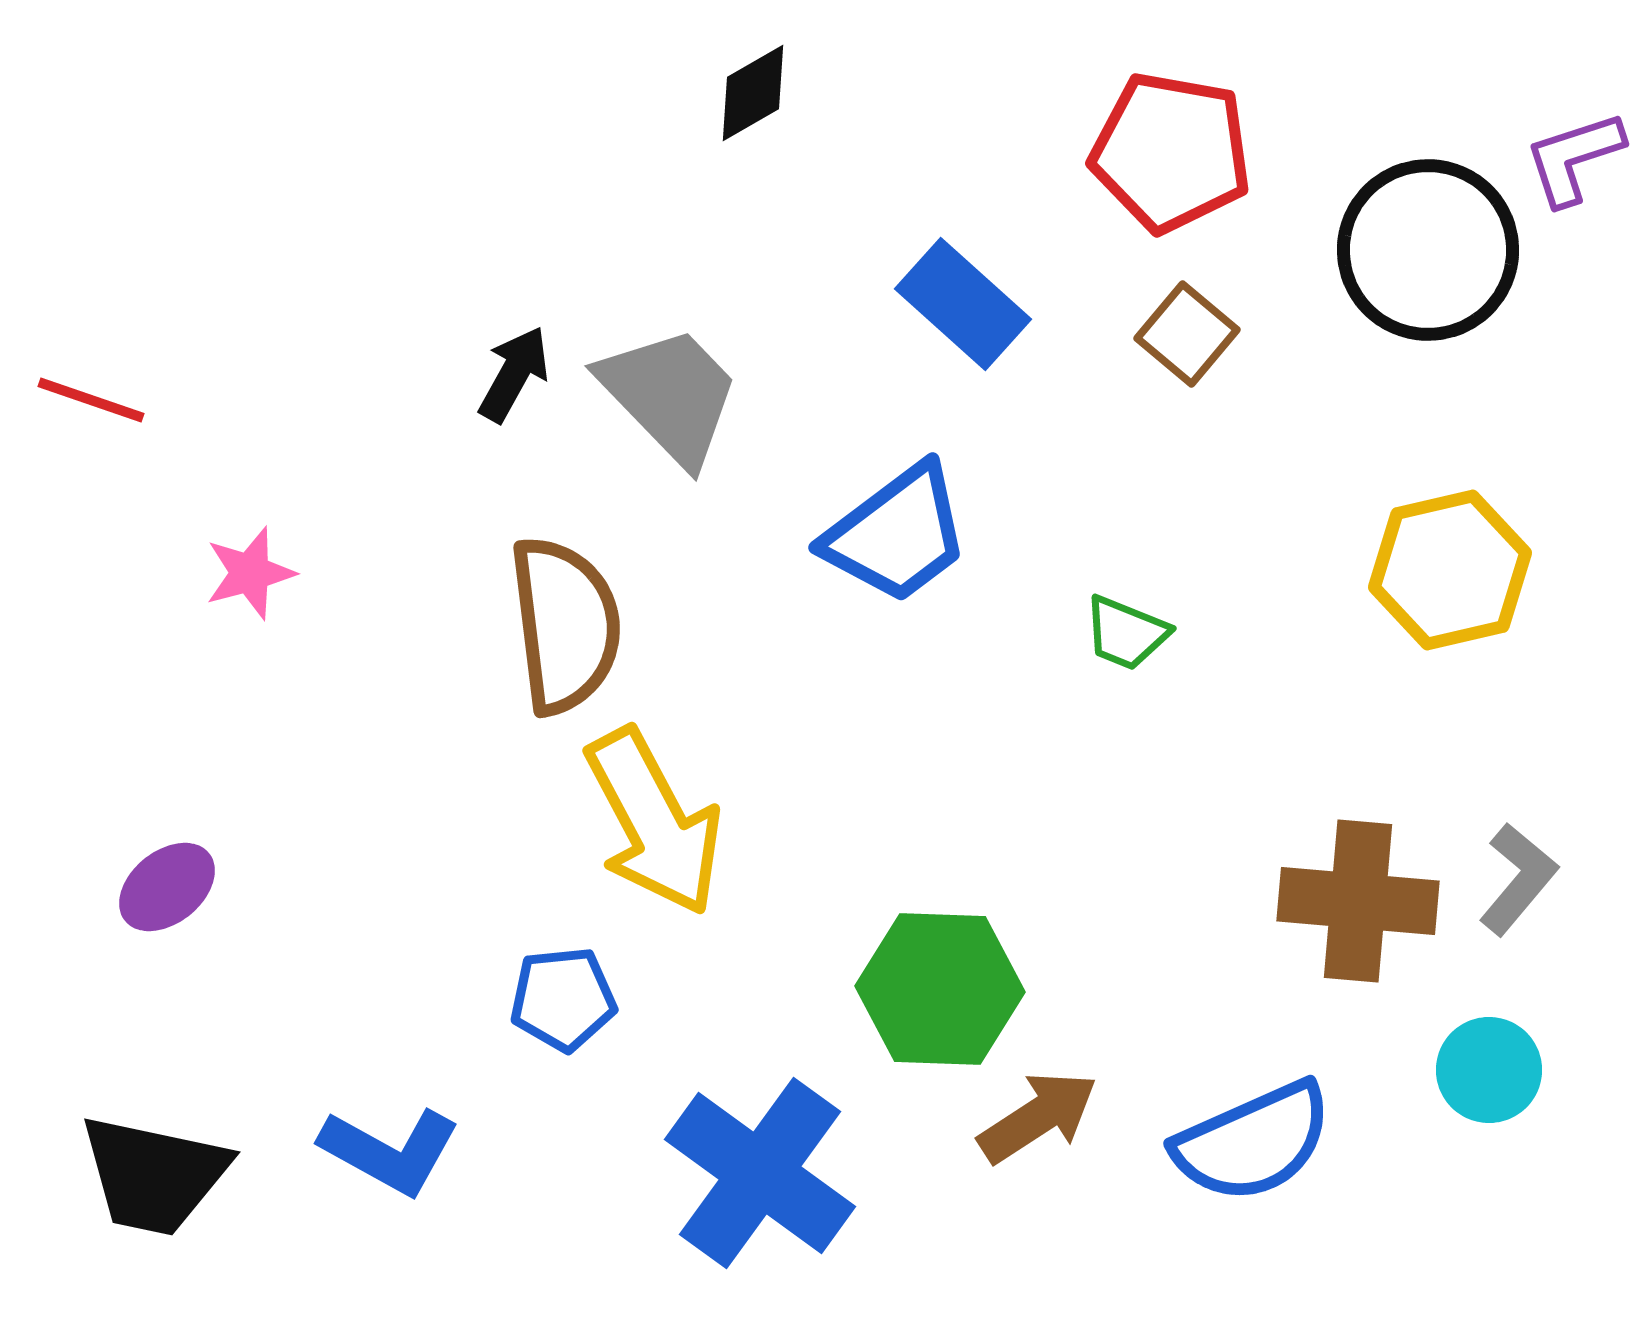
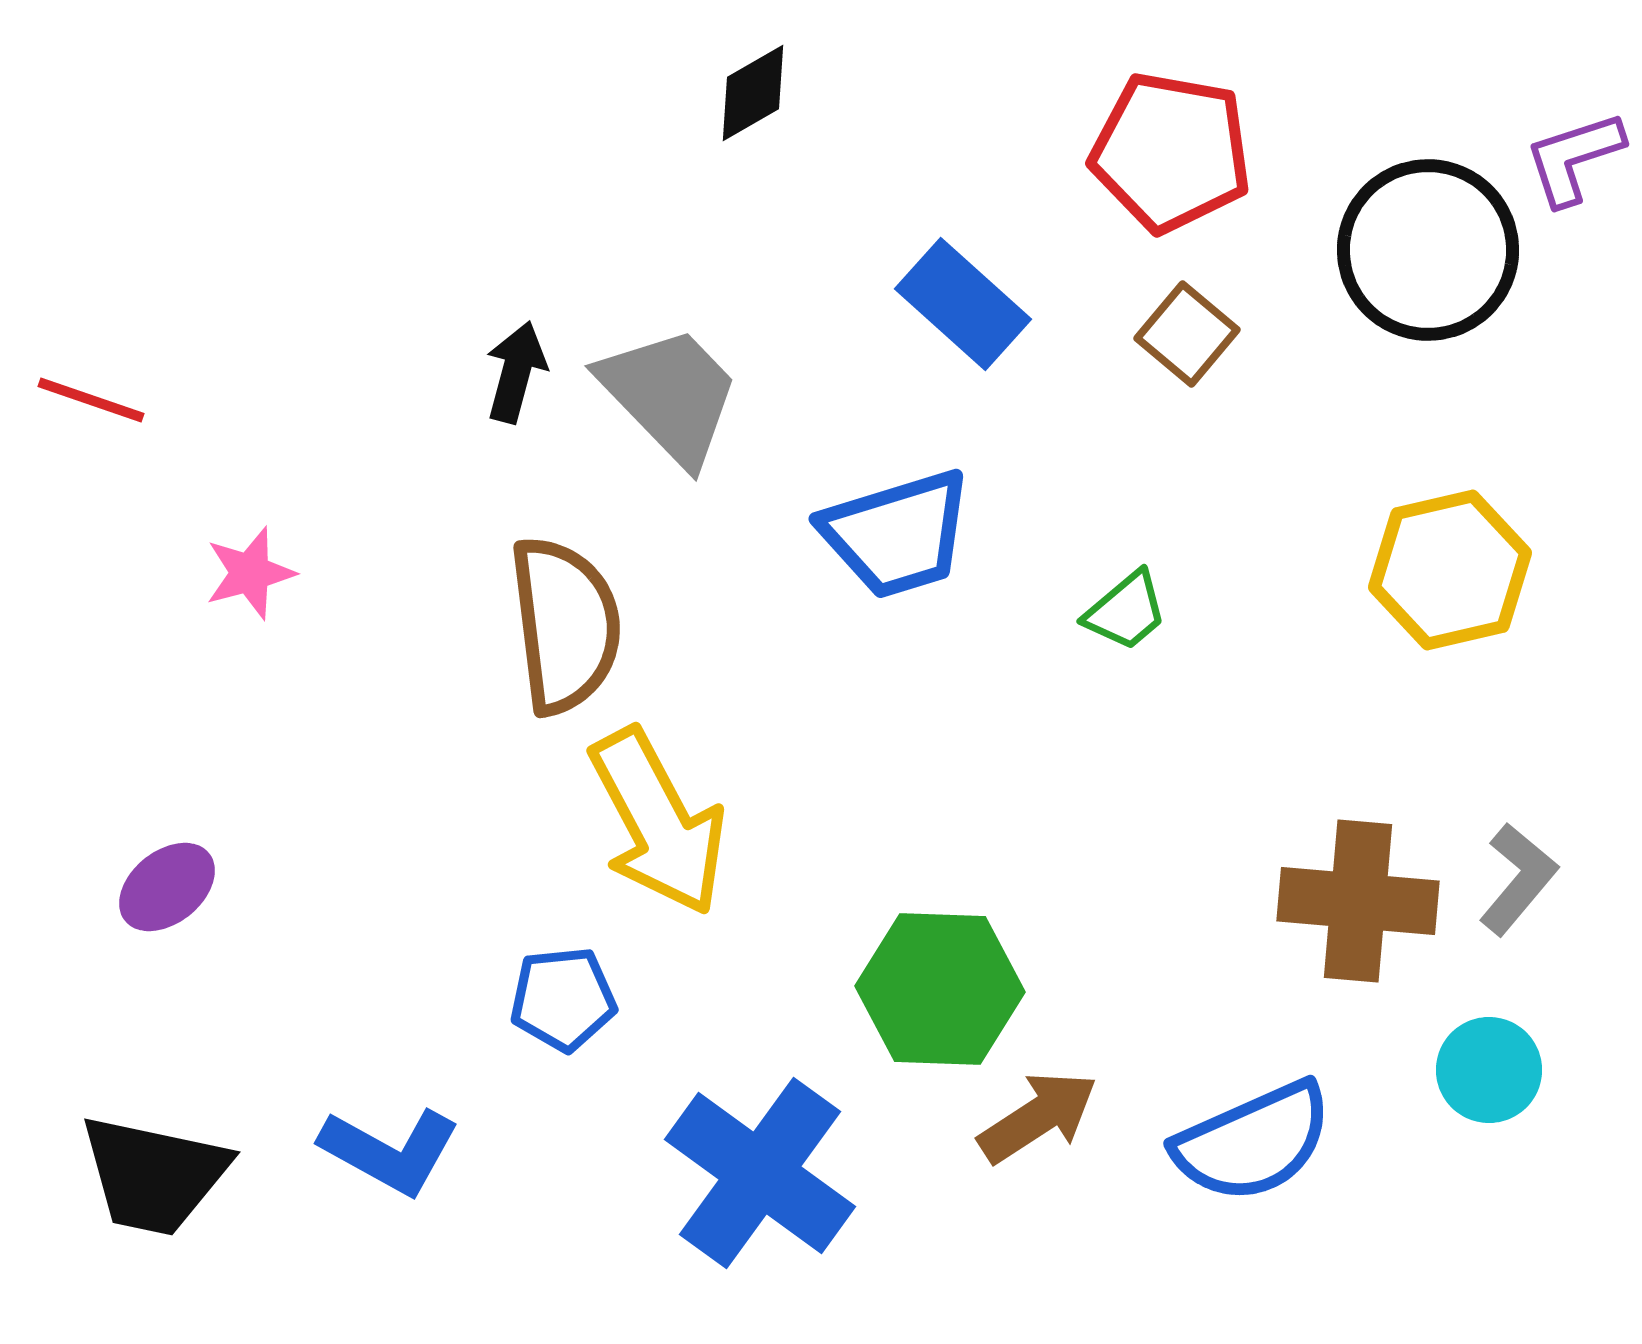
black arrow: moved 2 px right, 2 px up; rotated 14 degrees counterclockwise
blue trapezoid: rotated 20 degrees clockwise
green trapezoid: moved 22 px up; rotated 62 degrees counterclockwise
yellow arrow: moved 4 px right
